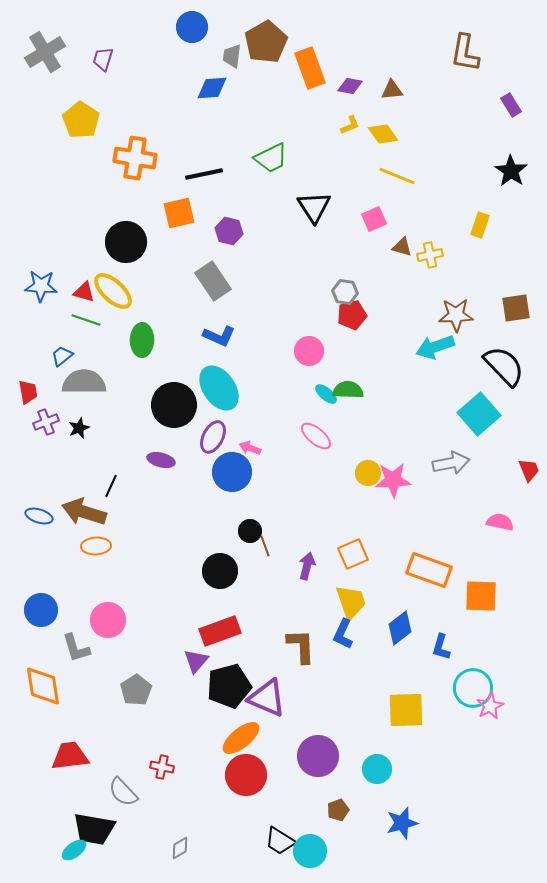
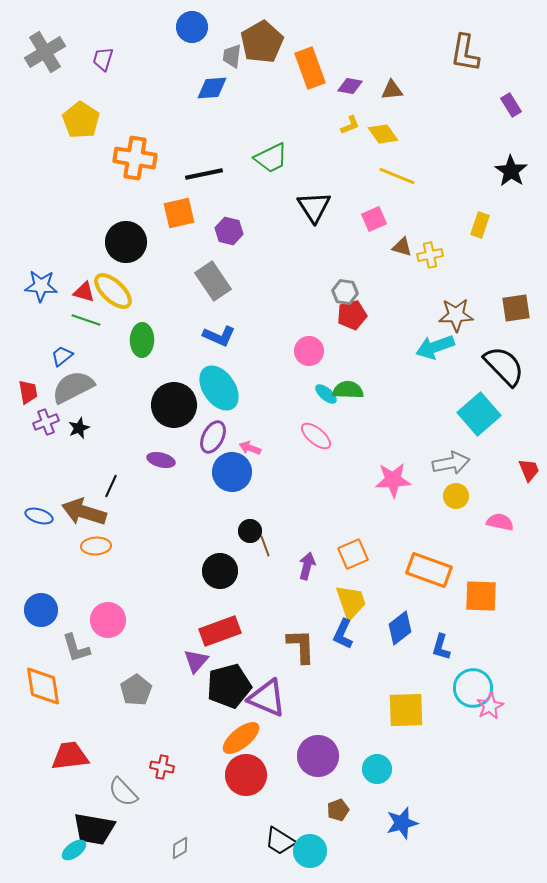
brown pentagon at (266, 42): moved 4 px left
gray semicircle at (84, 382): moved 11 px left, 5 px down; rotated 27 degrees counterclockwise
yellow circle at (368, 473): moved 88 px right, 23 px down
